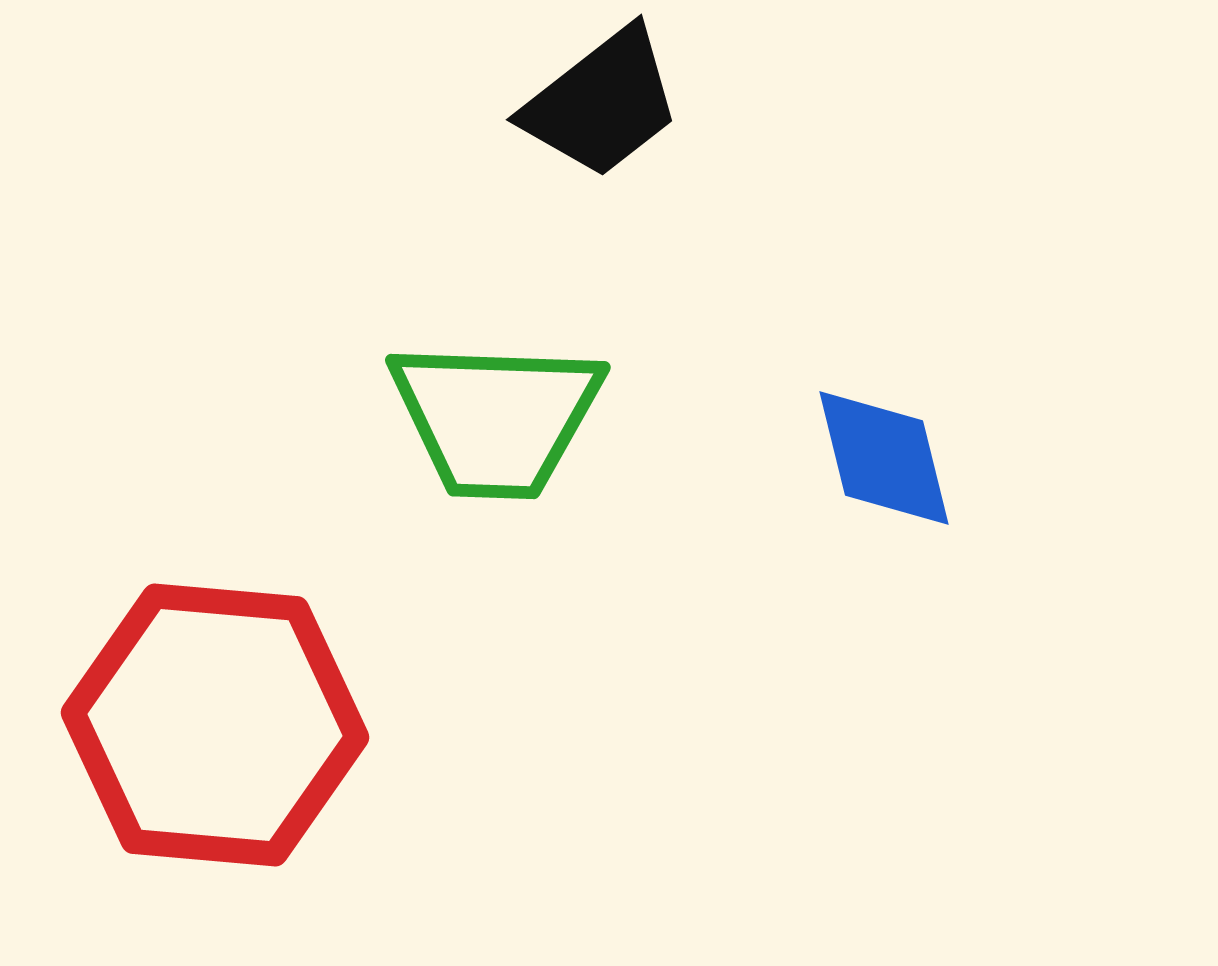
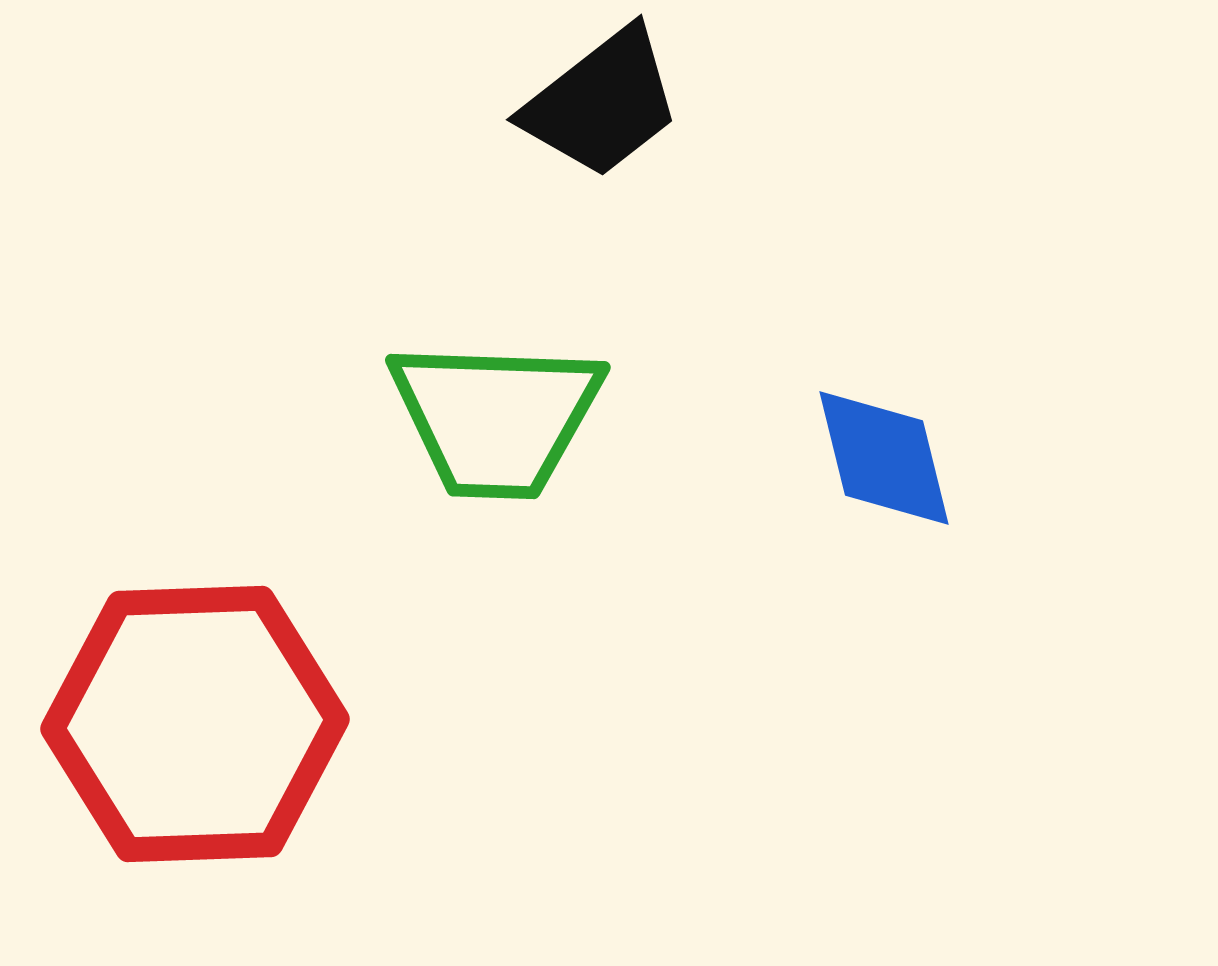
red hexagon: moved 20 px left, 1 px up; rotated 7 degrees counterclockwise
